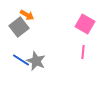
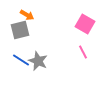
gray square: moved 1 px right, 3 px down; rotated 24 degrees clockwise
pink line: rotated 32 degrees counterclockwise
gray star: moved 2 px right
